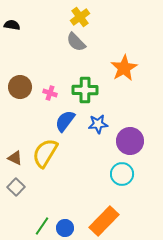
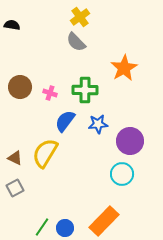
gray square: moved 1 px left, 1 px down; rotated 18 degrees clockwise
green line: moved 1 px down
